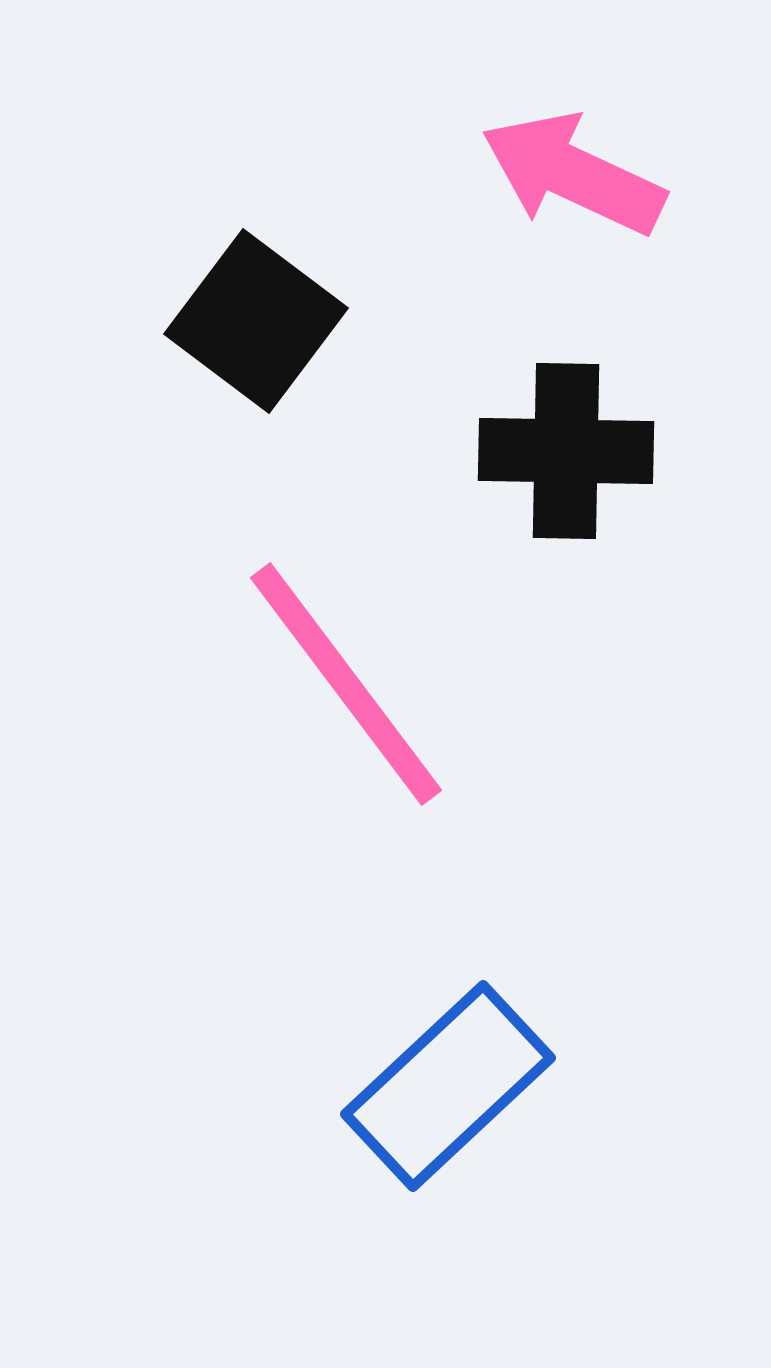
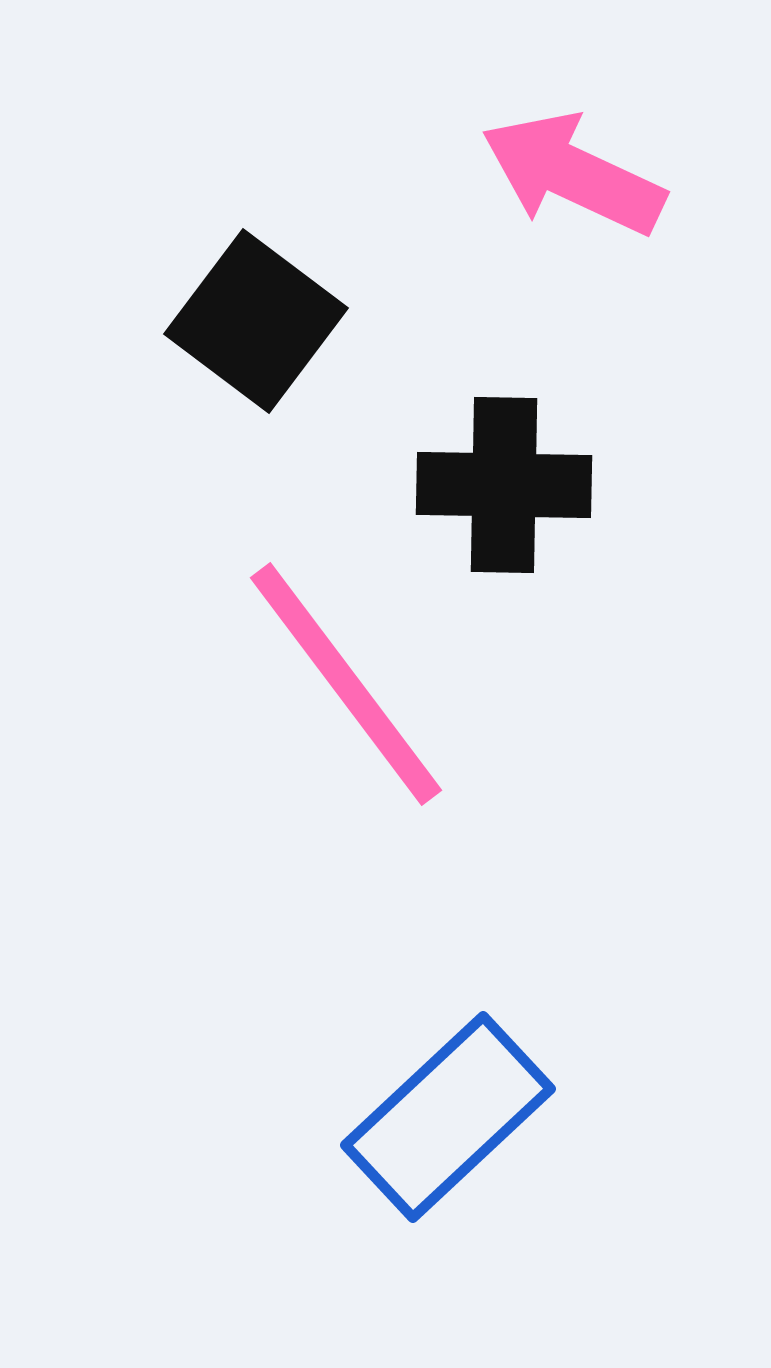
black cross: moved 62 px left, 34 px down
blue rectangle: moved 31 px down
